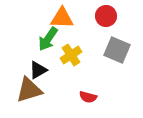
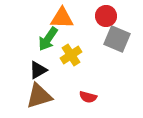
gray square: moved 11 px up
brown triangle: moved 10 px right, 6 px down
